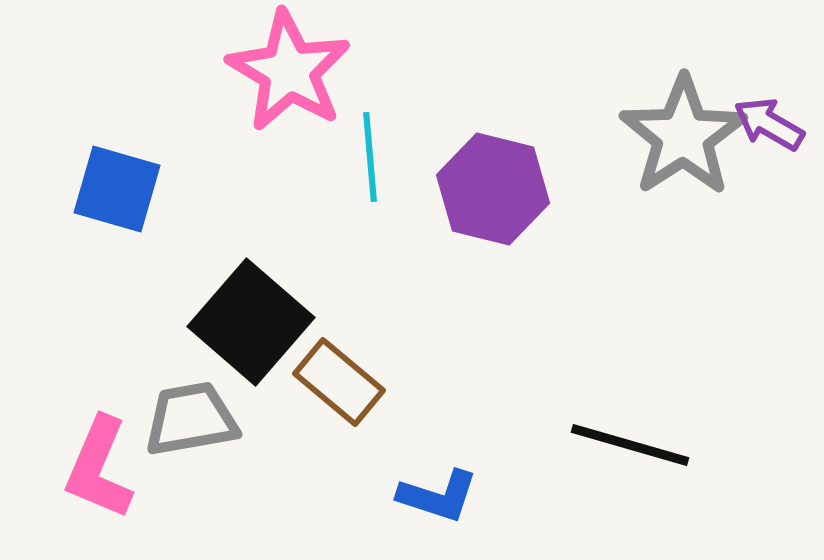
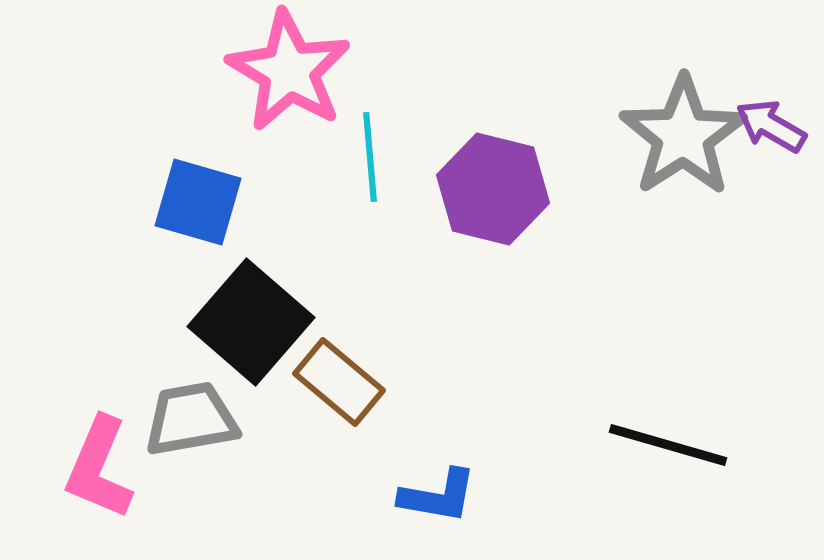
purple arrow: moved 2 px right, 2 px down
blue square: moved 81 px right, 13 px down
black line: moved 38 px right
blue L-shape: rotated 8 degrees counterclockwise
